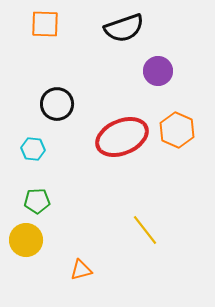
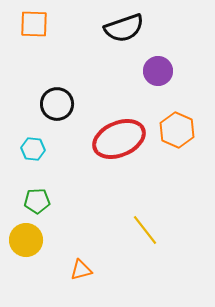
orange square: moved 11 px left
red ellipse: moved 3 px left, 2 px down
